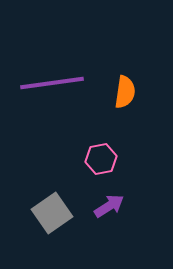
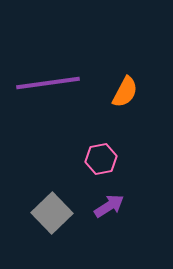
purple line: moved 4 px left
orange semicircle: rotated 20 degrees clockwise
gray square: rotated 9 degrees counterclockwise
